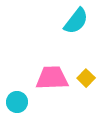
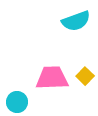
cyan semicircle: rotated 32 degrees clockwise
yellow square: moved 1 px left, 2 px up
